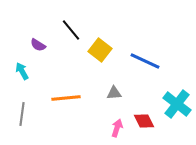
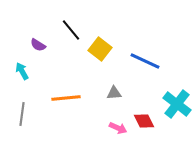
yellow square: moved 1 px up
pink arrow: moved 1 px right; rotated 96 degrees clockwise
